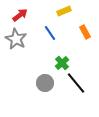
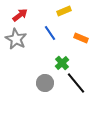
orange rectangle: moved 4 px left, 6 px down; rotated 40 degrees counterclockwise
